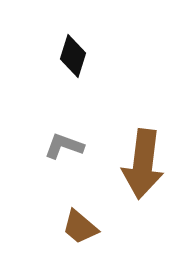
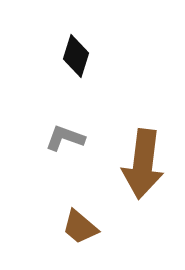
black diamond: moved 3 px right
gray L-shape: moved 1 px right, 8 px up
